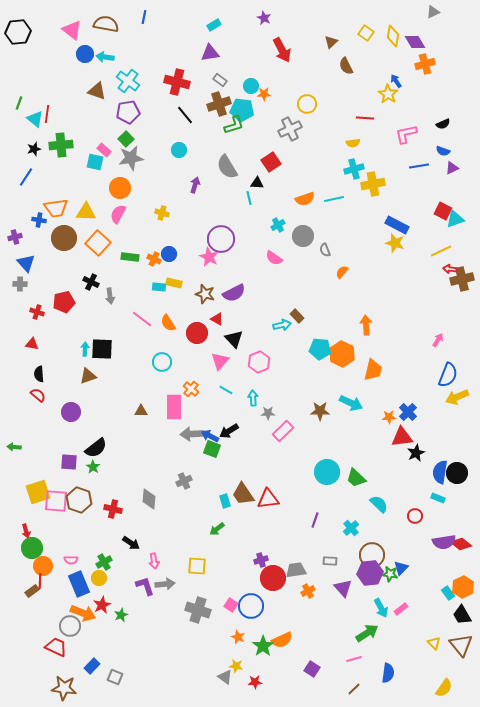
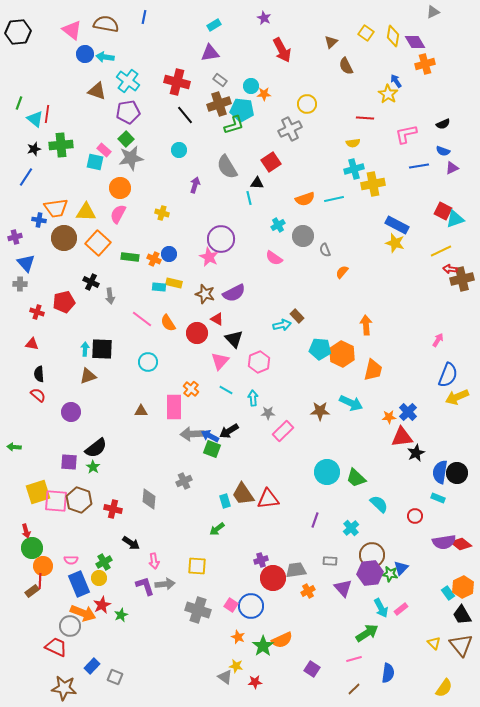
cyan circle at (162, 362): moved 14 px left
